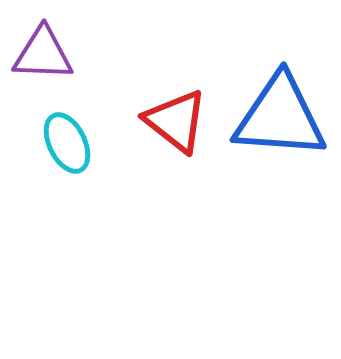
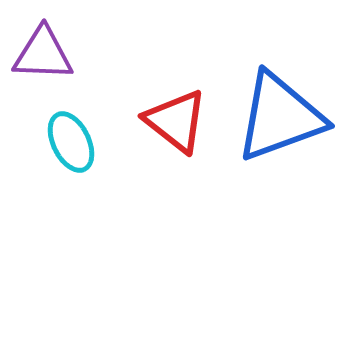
blue triangle: rotated 24 degrees counterclockwise
cyan ellipse: moved 4 px right, 1 px up
